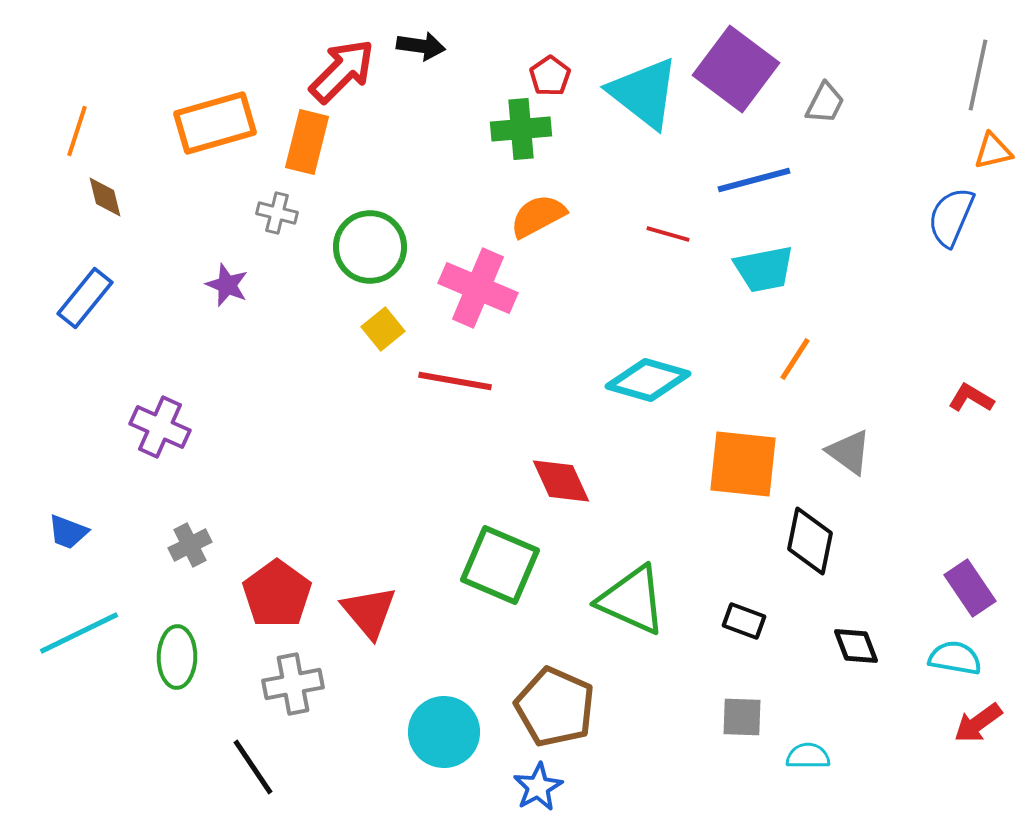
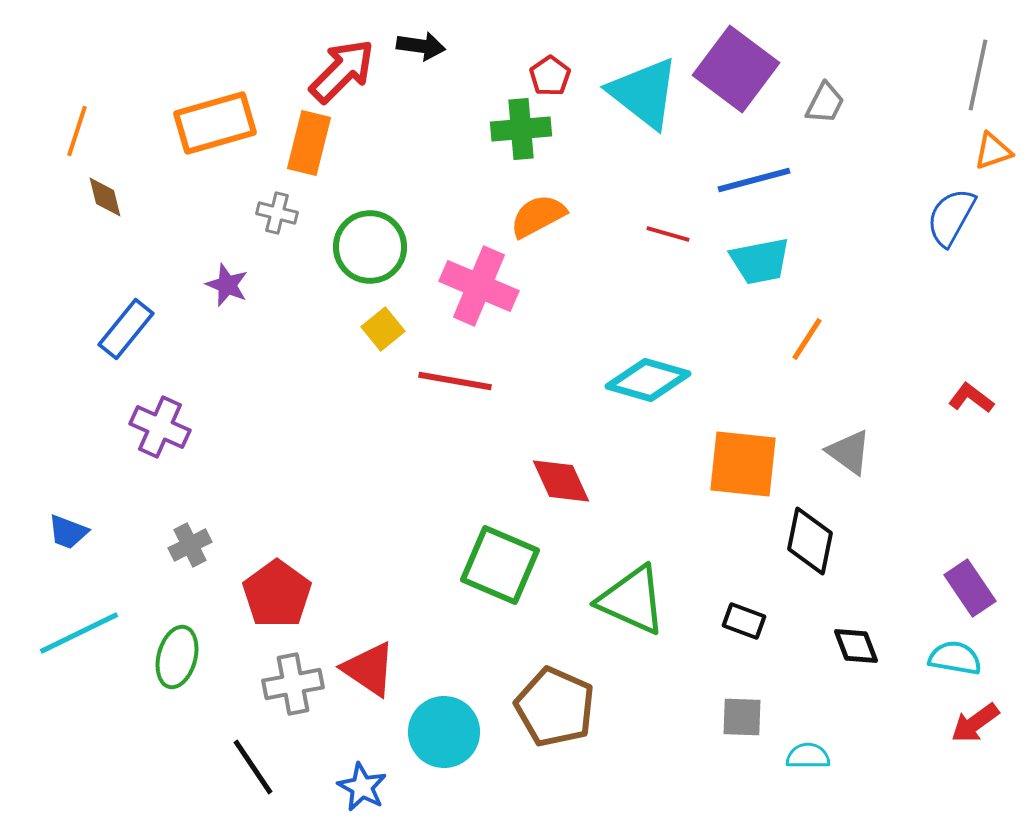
orange rectangle at (307, 142): moved 2 px right, 1 px down
orange triangle at (993, 151): rotated 6 degrees counterclockwise
blue semicircle at (951, 217): rotated 6 degrees clockwise
cyan trapezoid at (764, 269): moved 4 px left, 8 px up
pink cross at (478, 288): moved 1 px right, 2 px up
blue rectangle at (85, 298): moved 41 px right, 31 px down
orange line at (795, 359): moved 12 px right, 20 px up
red L-shape at (971, 398): rotated 6 degrees clockwise
red triangle at (369, 612): moved 57 px down; rotated 16 degrees counterclockwise
green ellipse at (177, 657): rotated 14 degrees clockwise
red arrow at (978, 723): moved 3 px left
blue star at (538, 787): moved 176 px left; rotated 15 degrees counterclockwise
